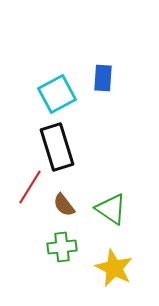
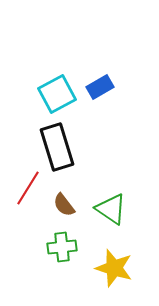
blue rectangle: moved 3 px left, 9 px down; rotated 56 degrees clockwise
red line: moved 2 px left, 1 px down
yellow star: rotated 9 degrees counterclockwise
